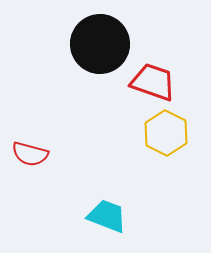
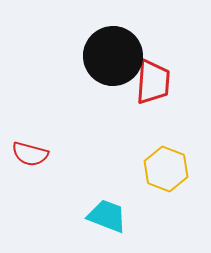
black circle: moved 13 px right, 12 px down
red trapezoid: rotated 75 degrees clockwise
yellow hexagon: moved 36 px down; rotated 6 degrees counterclockwise
